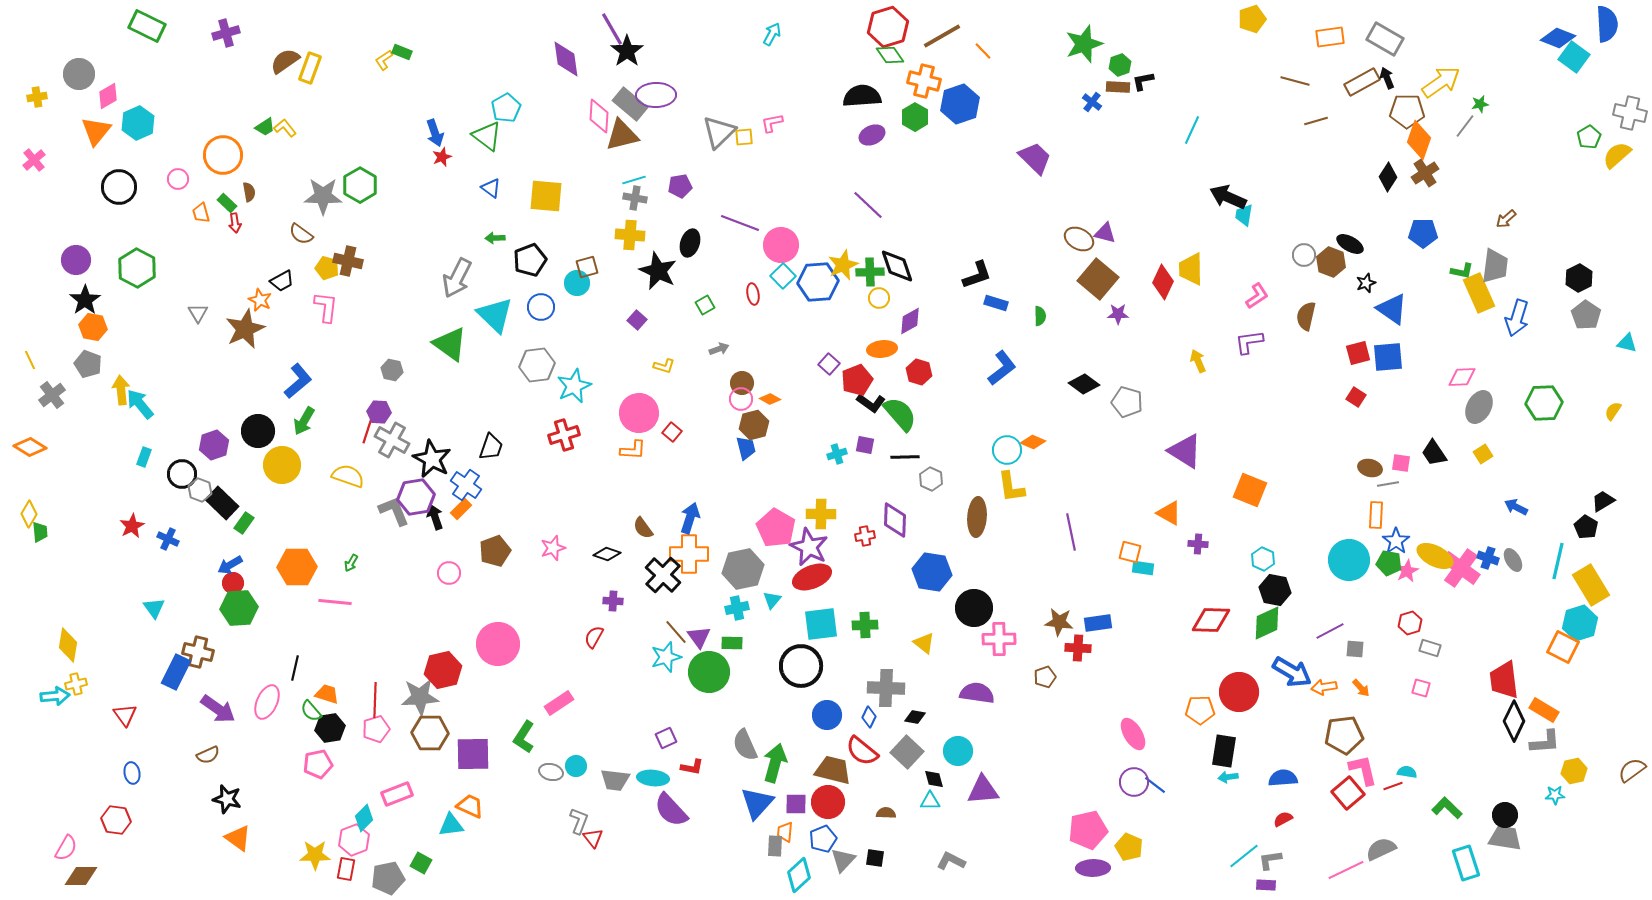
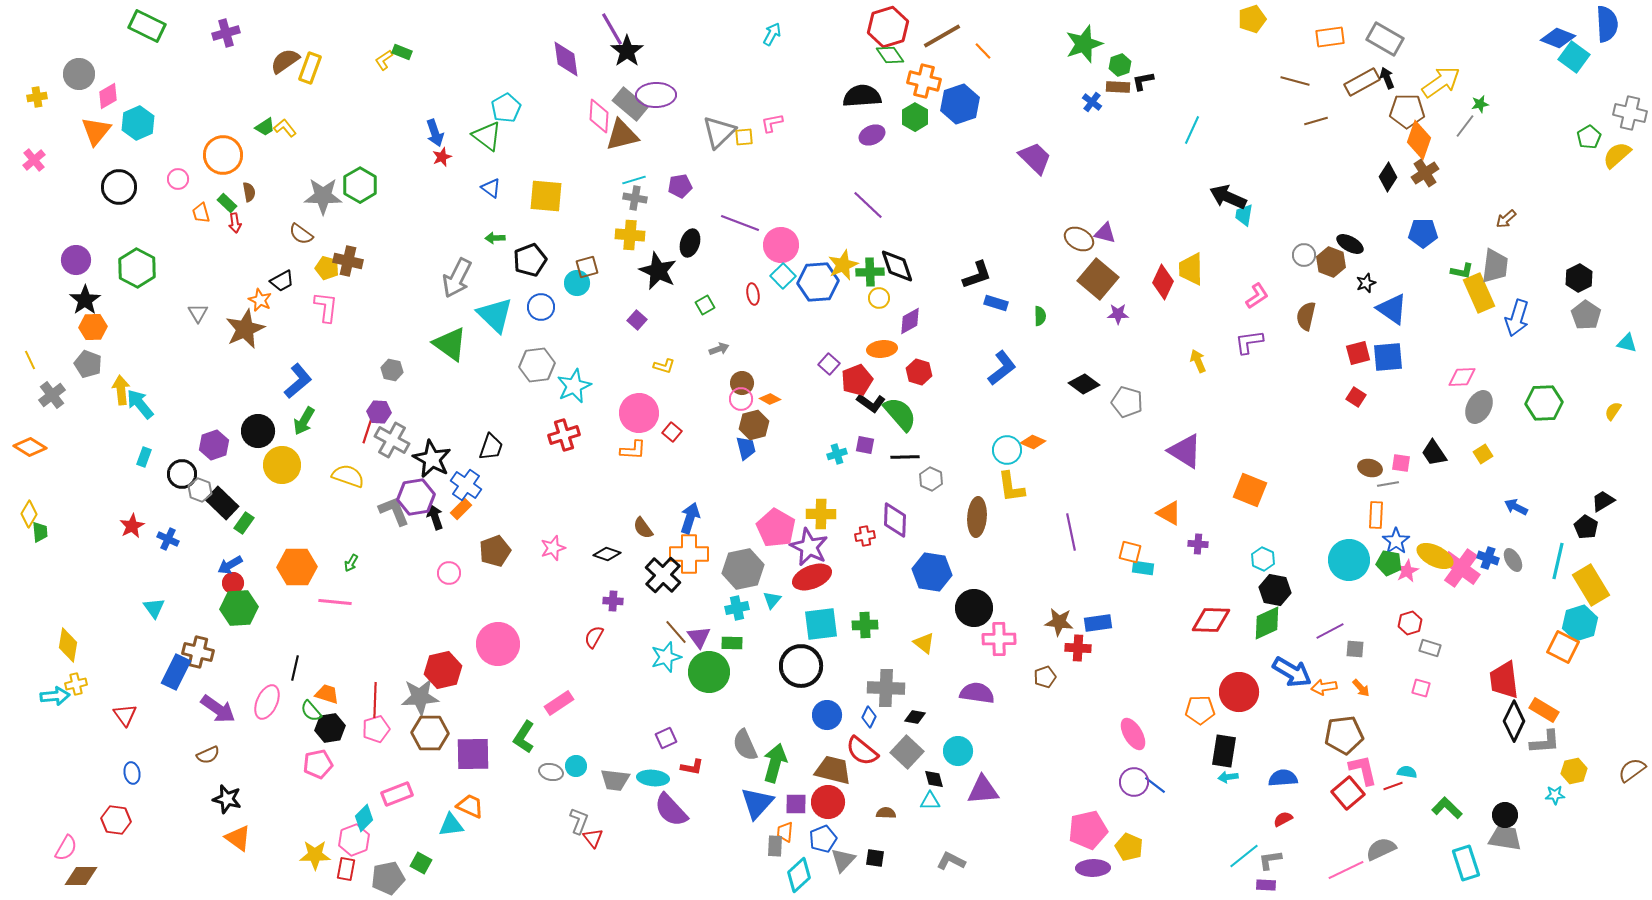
orange hexagon at (93, 327): rotated 12 degrees counterclockwise
